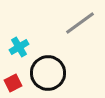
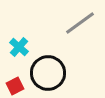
cyan cross: rotated 18 degrees counterclockwise
red square: moved 2 px right, 3 px down
